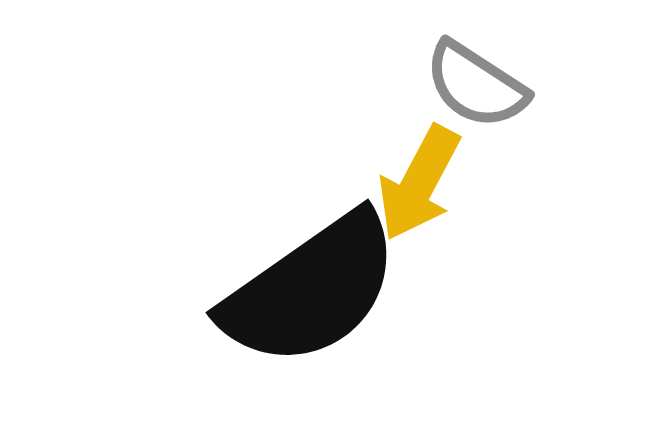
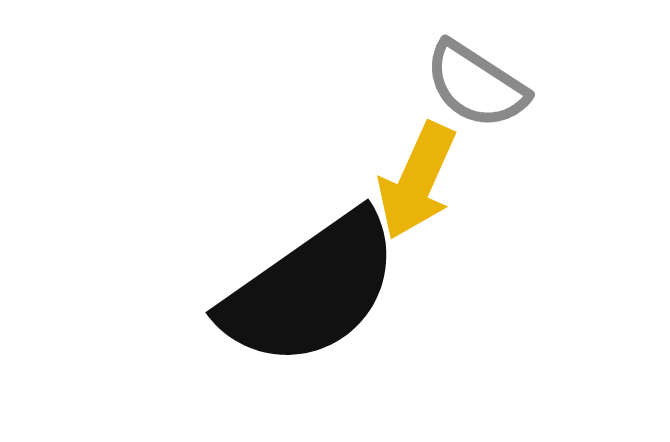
yellow arrow: moved 2 px left, 2 px up; rotated 4 degrees counterclockwise
